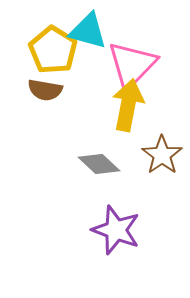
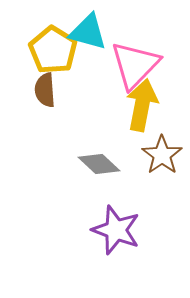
cyan triangle: moved 1 px down
pink triangle: moved 3 px right
brown semicircle: rotated 76 degrees clockwise
yellow arrow: moved 14 px right
